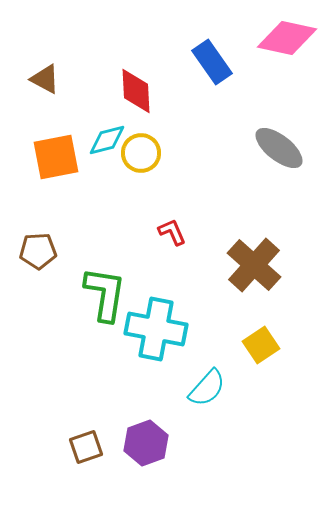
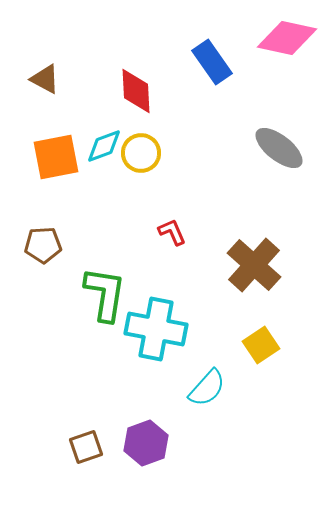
cyan diamond: moved 3 px left, 6 px down; rotated 6 degrees counterclockwise
brown pentagon: moved 5 px right, 6 px up
